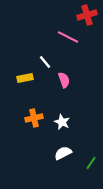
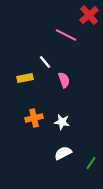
red cross: moved 2 px right; rotated 24 degrees counterclockwise
pink line: moved 2 px left, 2 px up
white star: rotated 14 degrees counterclockwise
